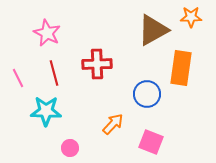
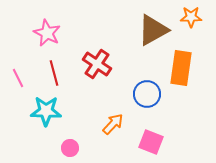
red cross: rotated 36 degrees clockwise
